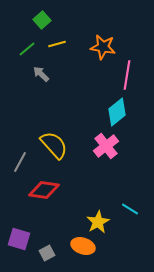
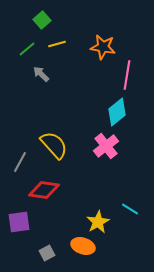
purple square: moved 17 px up; rotated 25 degrees counterclockwise
